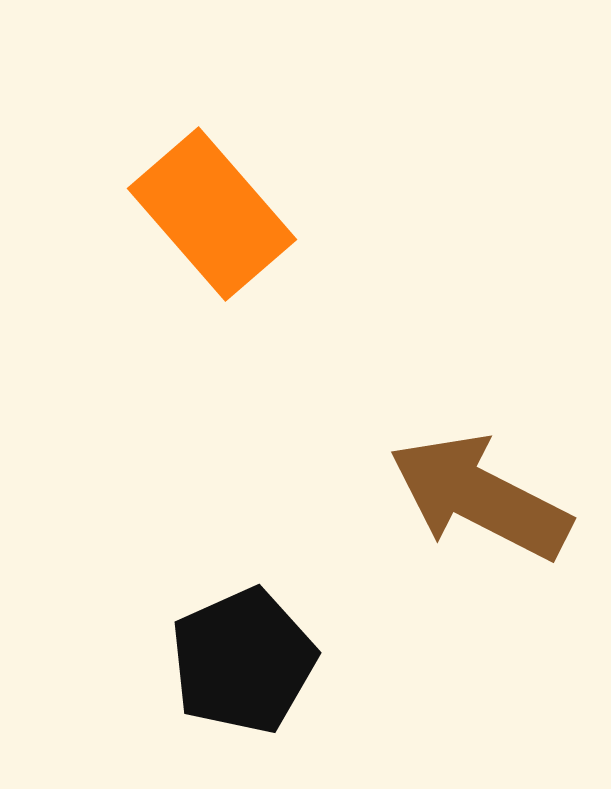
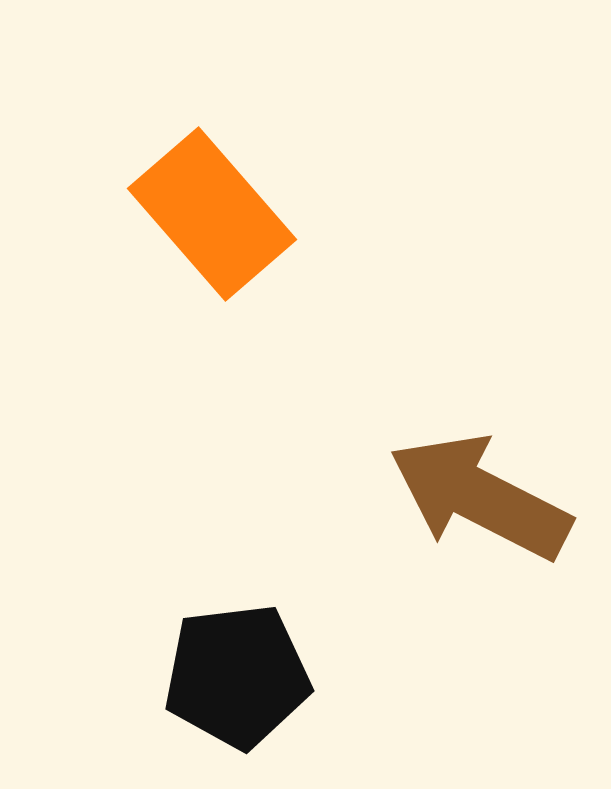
black pentagon: moved 6 px left, 15 px down; rotated 17 degrees clockwise
